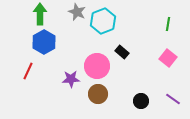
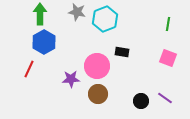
gray star: rotated 12 degrees counterclockwise
cyan hexagon: moved 2 px right, 2 px up
black rectangle: rotated 32 degrees counterclockwise
pink square: rotated 18 degrees counterclockwise
red line: moved 1 px right, 2 px up
purple line: moved 8 px left, 1 px up
